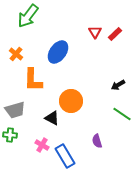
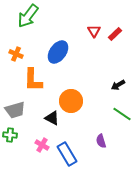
red triangle: moved 1 px left, 1 px up
orange cross: rotated 16 degrees counterclockwise
purple semicircle: moved 4 px right
blue rectangle: moved 2 px right, 2 px up
